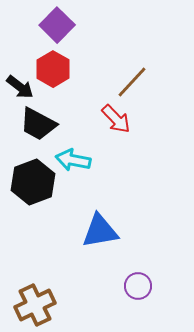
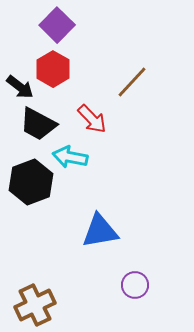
red arrow: moved 24 px left
cyan arrow: moved 3 px left, 3 px up
black hexagon: moved 2 px left
purple circle: moved 3 px left, 1 px up
